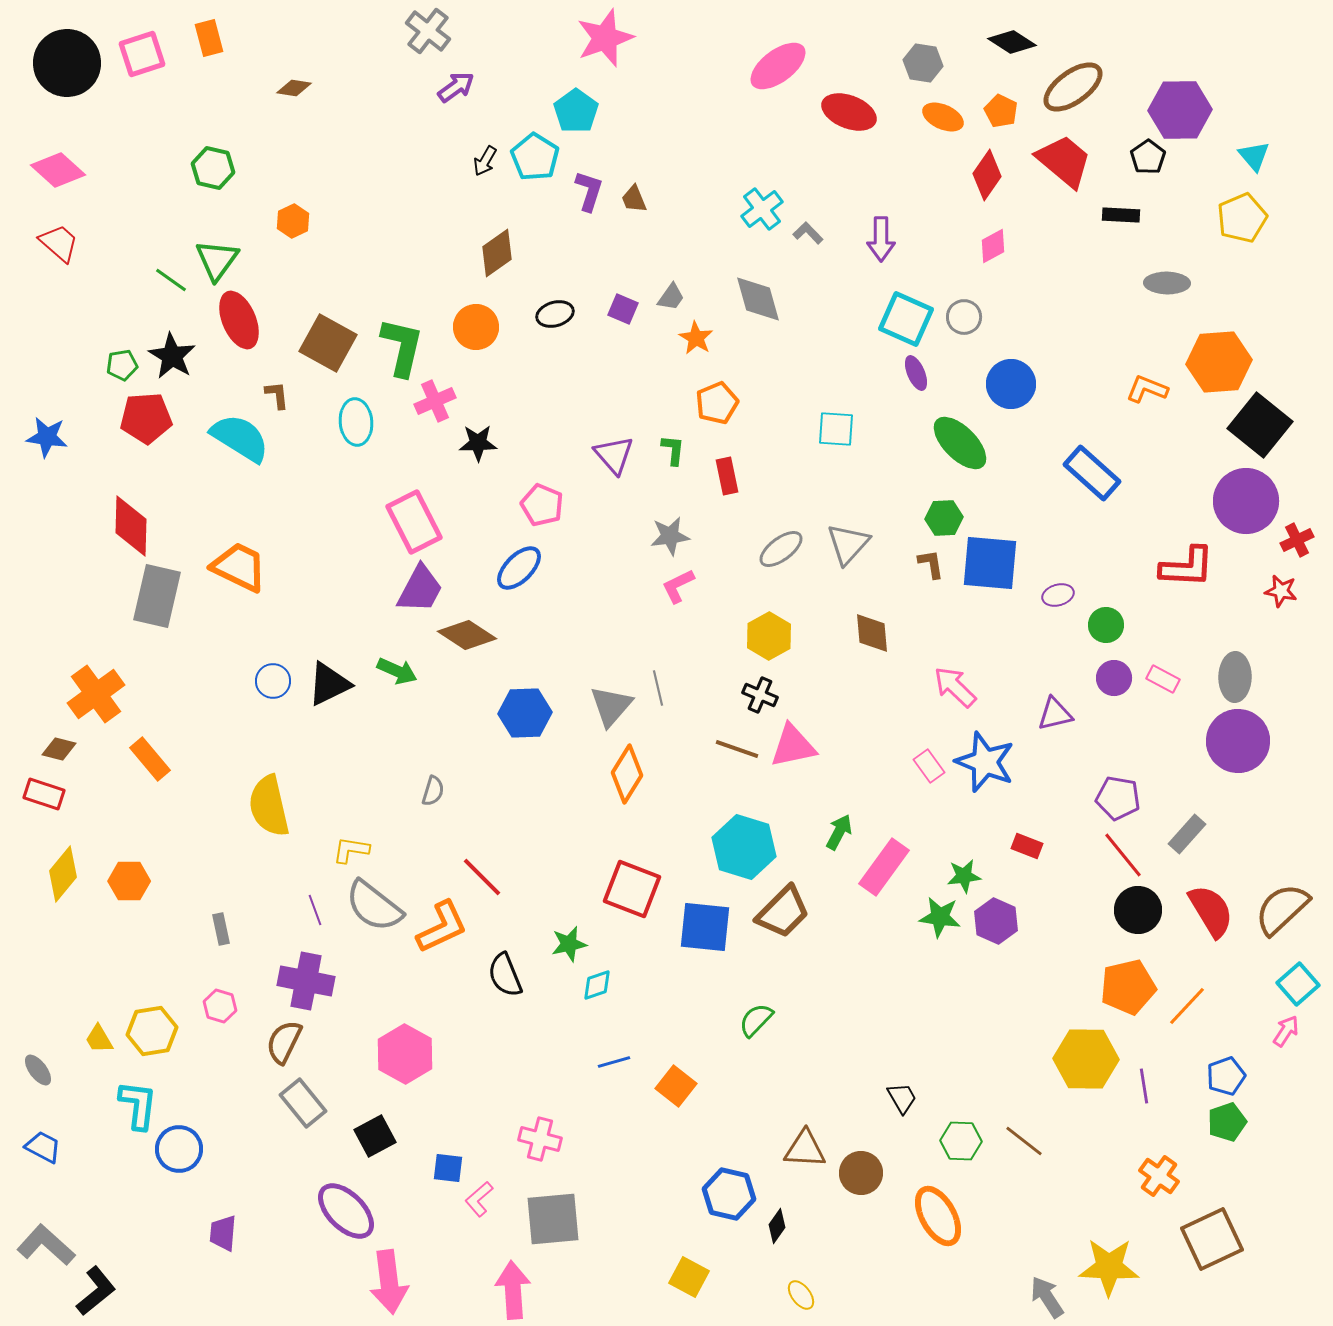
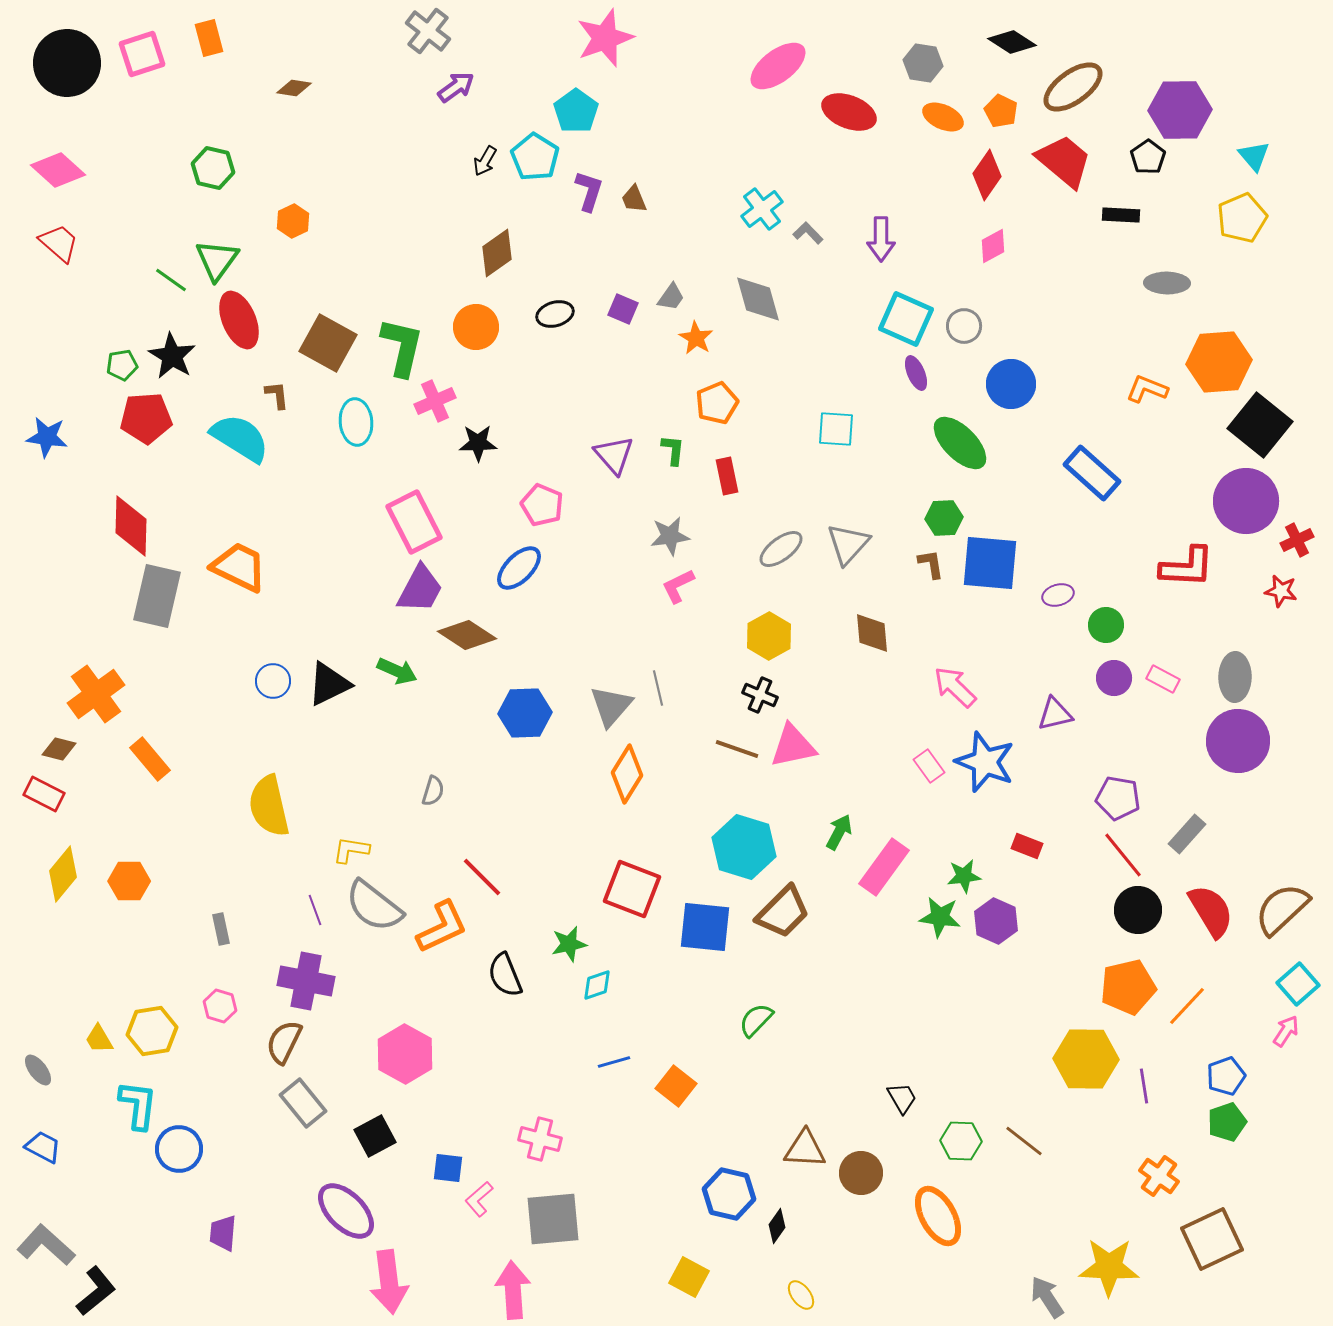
gray circle at (964, 317): moved 9 px down
red rectangle at (44, 794): rotated 9 degrees clockwise
